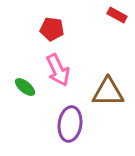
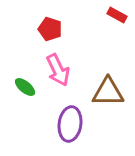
red pentagon: moved 2 px left; rotated 10 degrees clockwise
